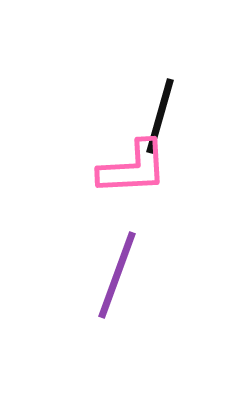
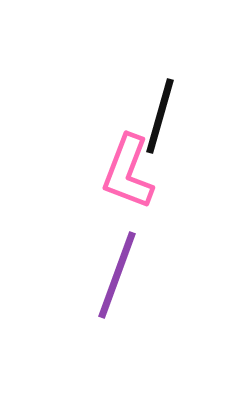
pink L-shape: moved 5 px left, 4 px down; rotated 114 degrees clockwise
